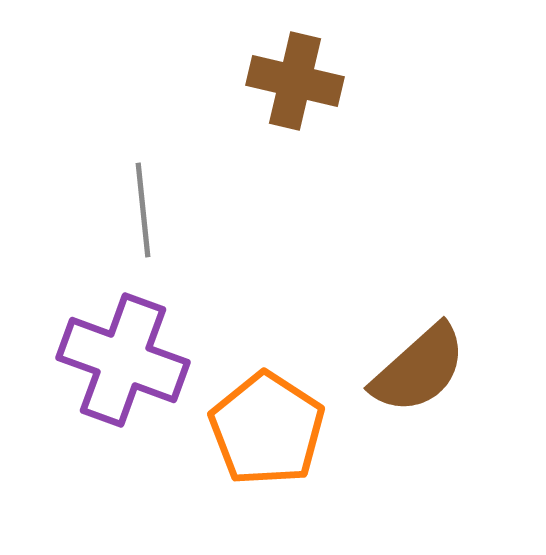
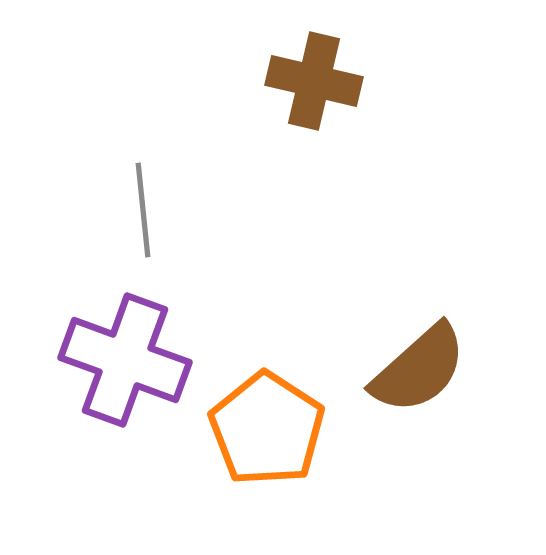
brown cross: moved 19 px right
purple cross: moved 2 px right
